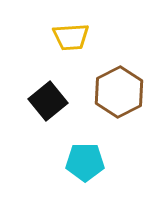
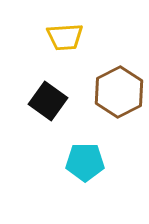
yellow trapezoid: moved 6 px left
black square: rotated 15 degrees counterclockwise
